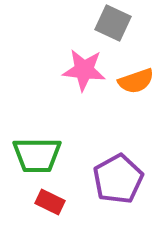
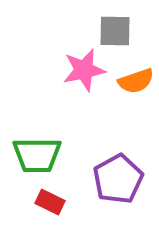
gray square: moved 2 px right, 8 px down; rotated 24 degrees counterclockwise
pink star: rotated 18 degrees counterclockwise
